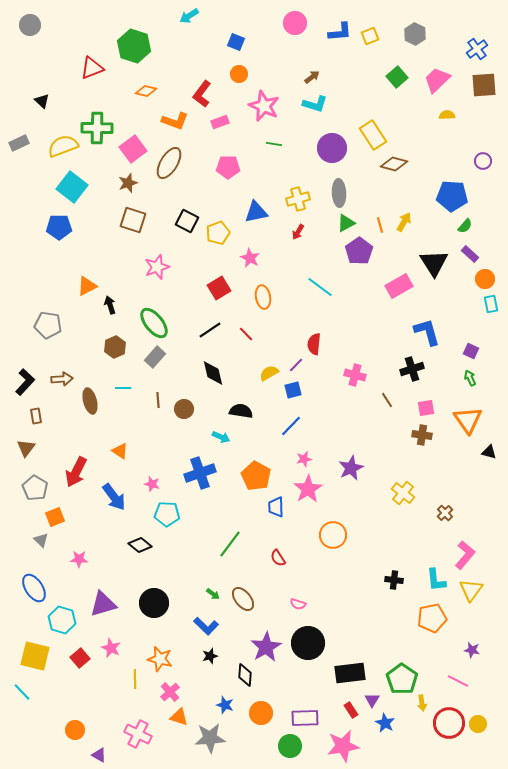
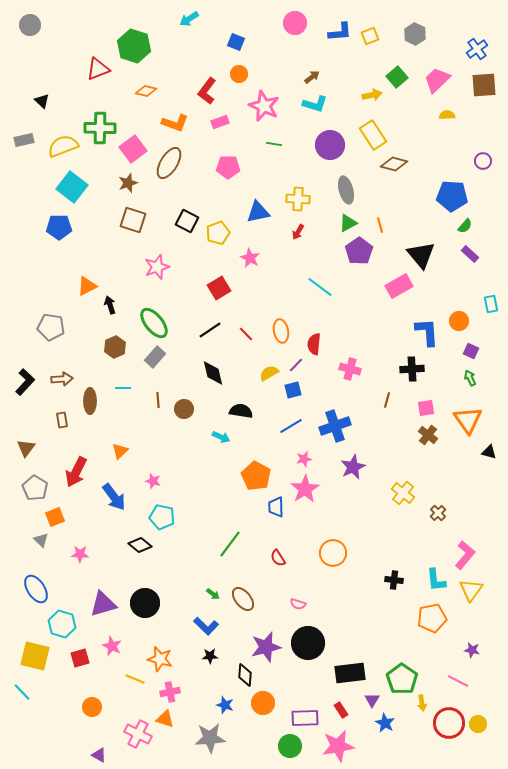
cyan arrow at (189, 16): moved 3 px down
red triangle at (92, 68): moved 6 px right, 1 px down
red L-shape at (202, 94): moved 5 px right, 3 px up
orange L-shape at (175, 121): moved 2 px down
green cross at (97, 128): moved 3 px right
gray rectangle at (19, 143): moved 5 px right, 3 px up; rotated 12 degrees clockwise
purple circle at (332, 148): moved 2 px left, 3 px up
gray ellipse at (339, 193): moved 7 px right, 3 px up; rotated 12 degrees counterclockwise
yellow cross at (298, 199): rotated 20 degrees clockwise
blue triangle at (256, 212): moved 2 px right
yellow arrow at (404, 222): moved 32 px left, 127 px up; rotated 48 degrees clockwise
green triangle at (346, 223): moved 2 px right
black triangle at (434, 263): moved 13 px left, 8 px up; rotated 8 degrees counterclockwise
orange circle at (485, 279): moved 26 px left, 42 px down
orange ellipse at (263, 297): moved 18 px right, 34 px down
gray pentagon at (48, 325): moved 3 px right, 2 px down
blue L-shape at (427, 332): rotated 12 degrees clockwise
black cross at (412, 369): rotated 15 degrees clockwise
pink cross at (355, 375): moved 5 px left, 6 px up
brown line at (387, 400): rotated 49 degrees clockwise
brown ellipse at (90, 401): rotated 15 degrees clockwise
brown rectangle at (36, 416): moved 26 px right, 4 px down
blue line at (291, 426): rotated 15 degrees clockwise
brown cross at (422, 435): moved 6 px right; rotated 30 degrees clockwise
orange triangle at (120, 451): rotated 42 degrees clockwise
purple star at (351, 468): moved 2 px right, 1 px up
blue cross at (200, 473): moved 135 px right, 47 px up
pink star at (152, 484): moved 1 px right, 3 px up
pink star at (308, 489): moved 3 px left
brown cross at (445, 513): moved 7 px left
cyan pentagon at (167, 514): moved 5 px left, 3 px down; rotated 10 degrees clockwise
orange circle at (333, 535): moved 18 px down
pink star at (79, 559): moved 1 px right, 5 px up
blue ellipse at (34, 588): moved 2 px right, 1 px down
black circle at (154, 603): moved 9 px left
cyan hexagon at (62, 620): moved 4 px down
purple star at (266, 647): rotated 16 degrees clockwise
pink star at (111, 648): moved 1 px right, 2 px up
black star at (210, 656): rotated 14 degrees clockwise
red square at (80, 658): rotated 24 degrees clockwise
yellow line at (135, 679): rotated 66 degrees counterclockwise
pink cross at (170, 692): rotated 30 degrees clockwise
red rectangle at (351, 710): moved 10 px left
orange circle at (261, 713): moved 2 px right, 10 px up
orange triangle at (179, 717): moved 14 px left, 2 px down
orange circle at (75, 730): moved 17 px right, 23 px up
pink star at (343, 746): moved 5 px left
